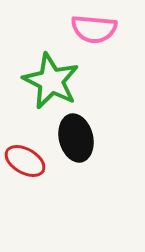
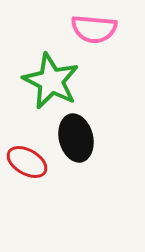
red ellipse: moved 2 px right, 1 px down
